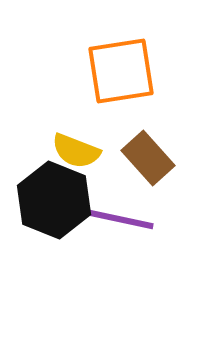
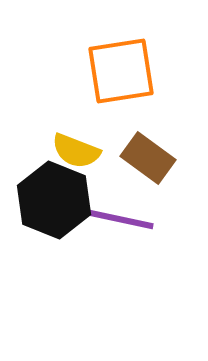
brown rectangle: rotated 12 degrees counterclockwise
